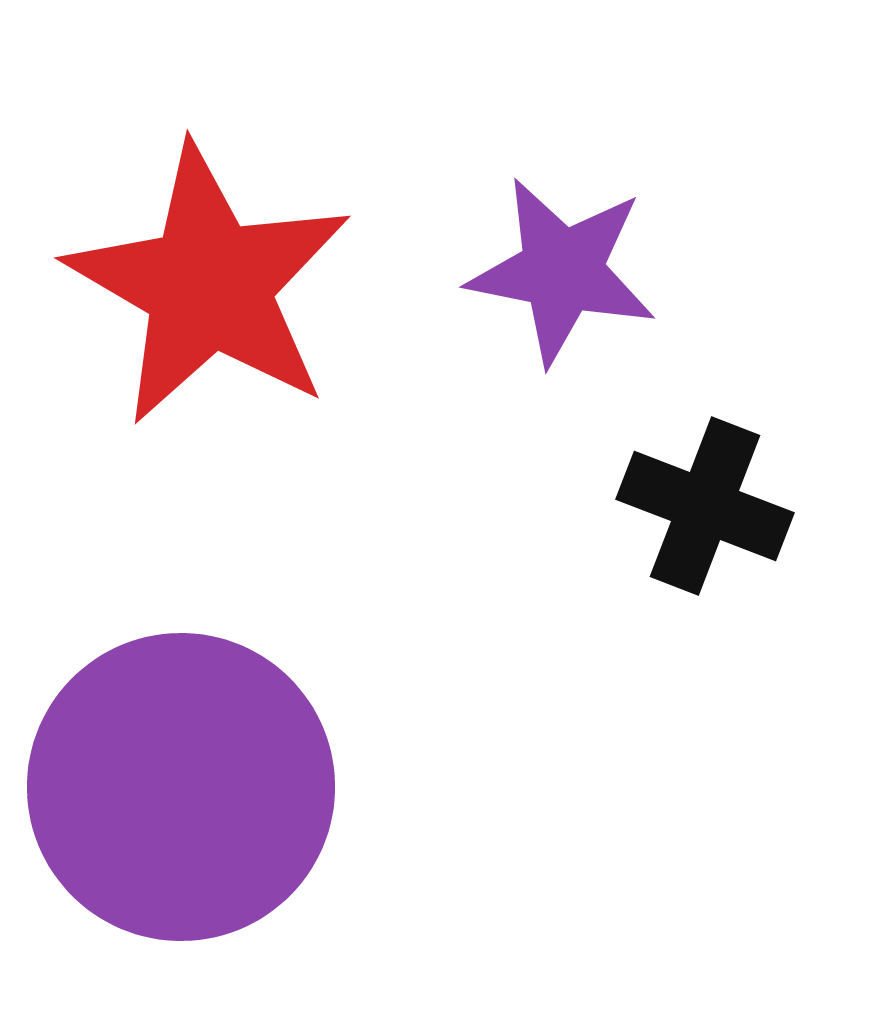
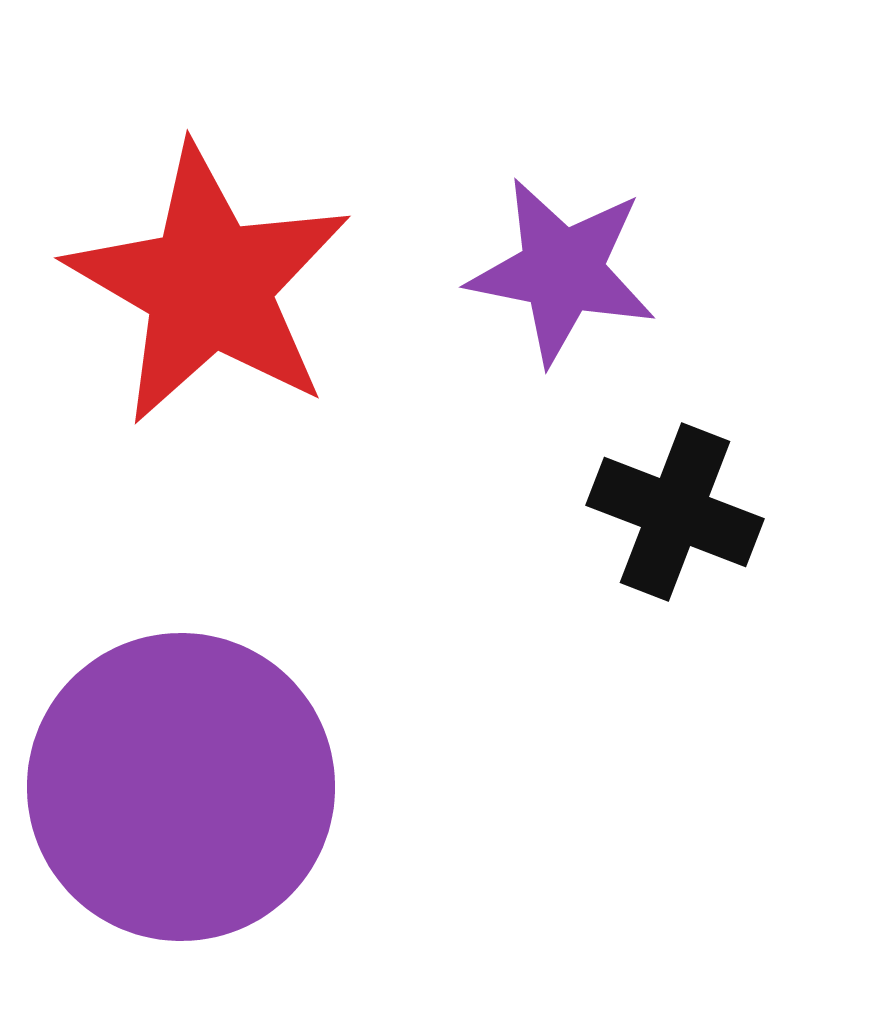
black cross: moved 30 px left, 6 px down
